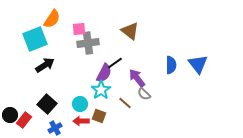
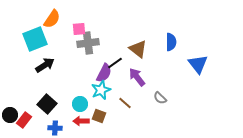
brown triangle: moved 8 px right, 18 px down
blue semicircle: moved 23 px up
purple arrow: moved 1 px up
cyan star: rotated 12 degrees clockwise
gray semicircle: moved 16 px right, 4 px down
blue cross: rotated 32 degrees clockwise
